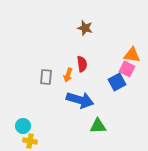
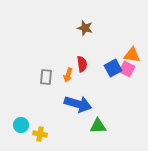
blue square: moved 4 px left, 14 px up
blue arrow: moved 2 px left, 4 px down
cyan circle: moved 2 px left, 1 px up
yellow cross: moved 10 px right, 7 px up
